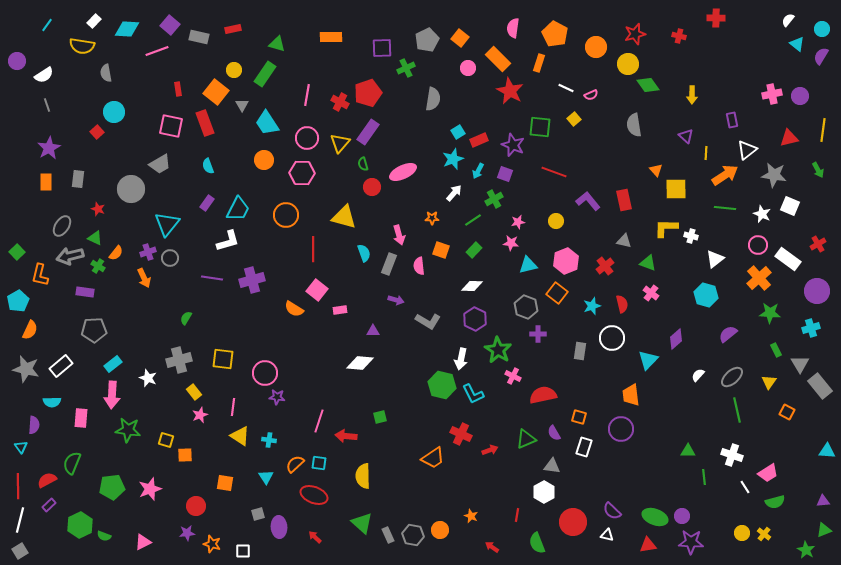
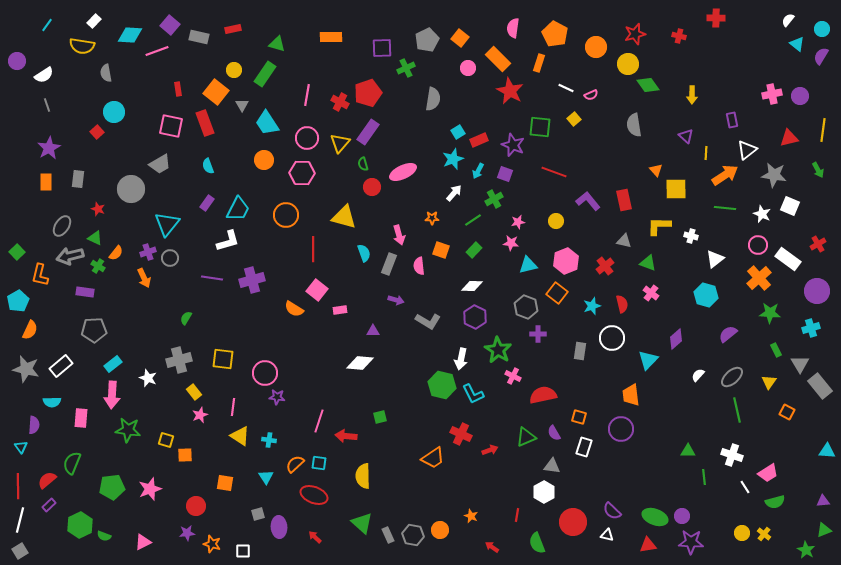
cyan diamond at (127, 29): moved 3 px right, 6 px down
yellow L-shape at (666, 228): moved 7 px left, 2 px up
purple hexagon at (475, 319): moved 2 px up
green triangle at (526, 439): moved 2 px up
red semicircle at (47, 480): rotated 12 degrees counterclockwise
